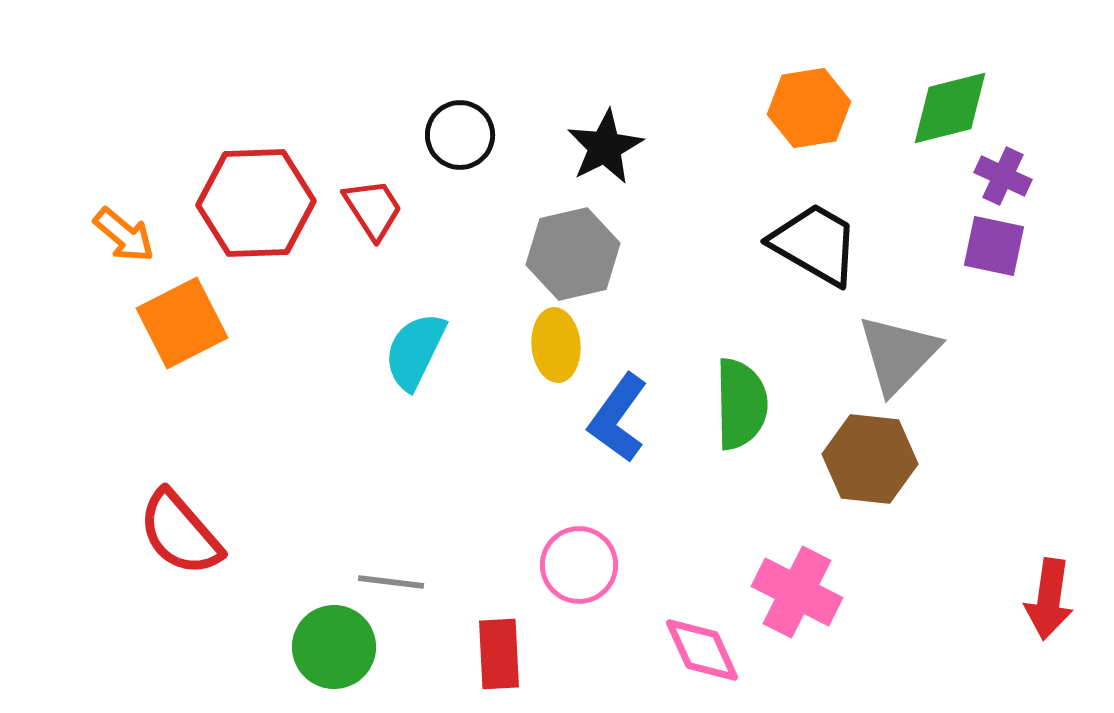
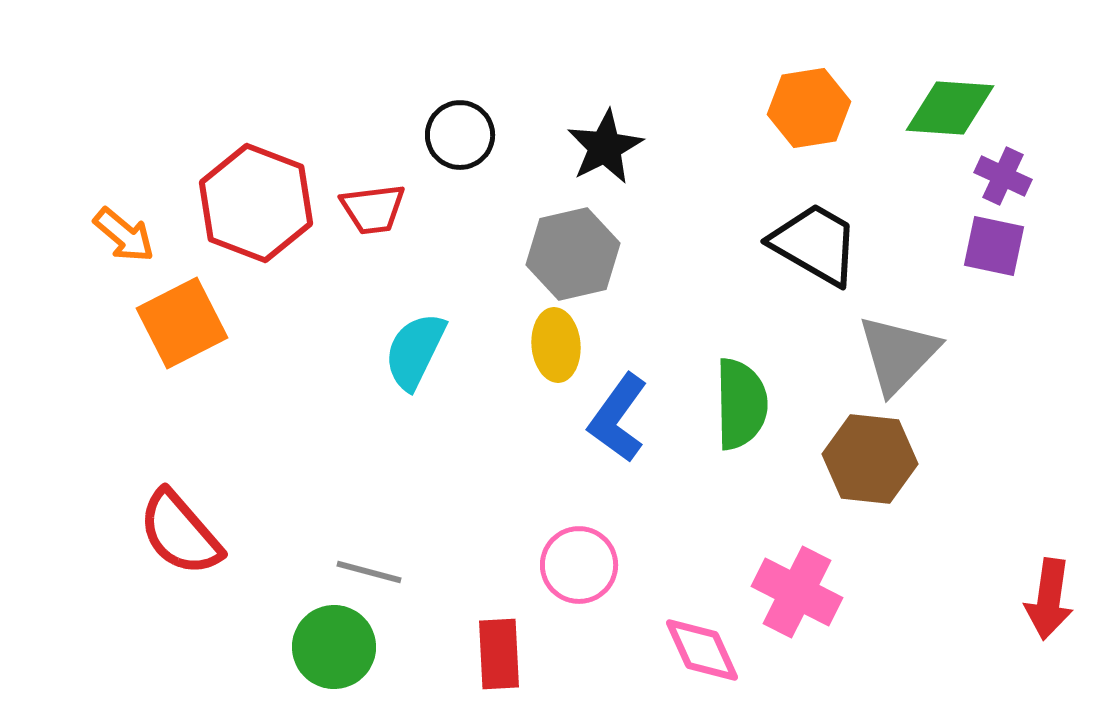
green diamond: rotated 18 degrees clockwise
red hexagon: rotated 23 degrees clockwise
red trapezoid: rotated 116 degrees clockwise
gray line: moved 22 px left, 10 px up; rotated 8 degrees clockwise
